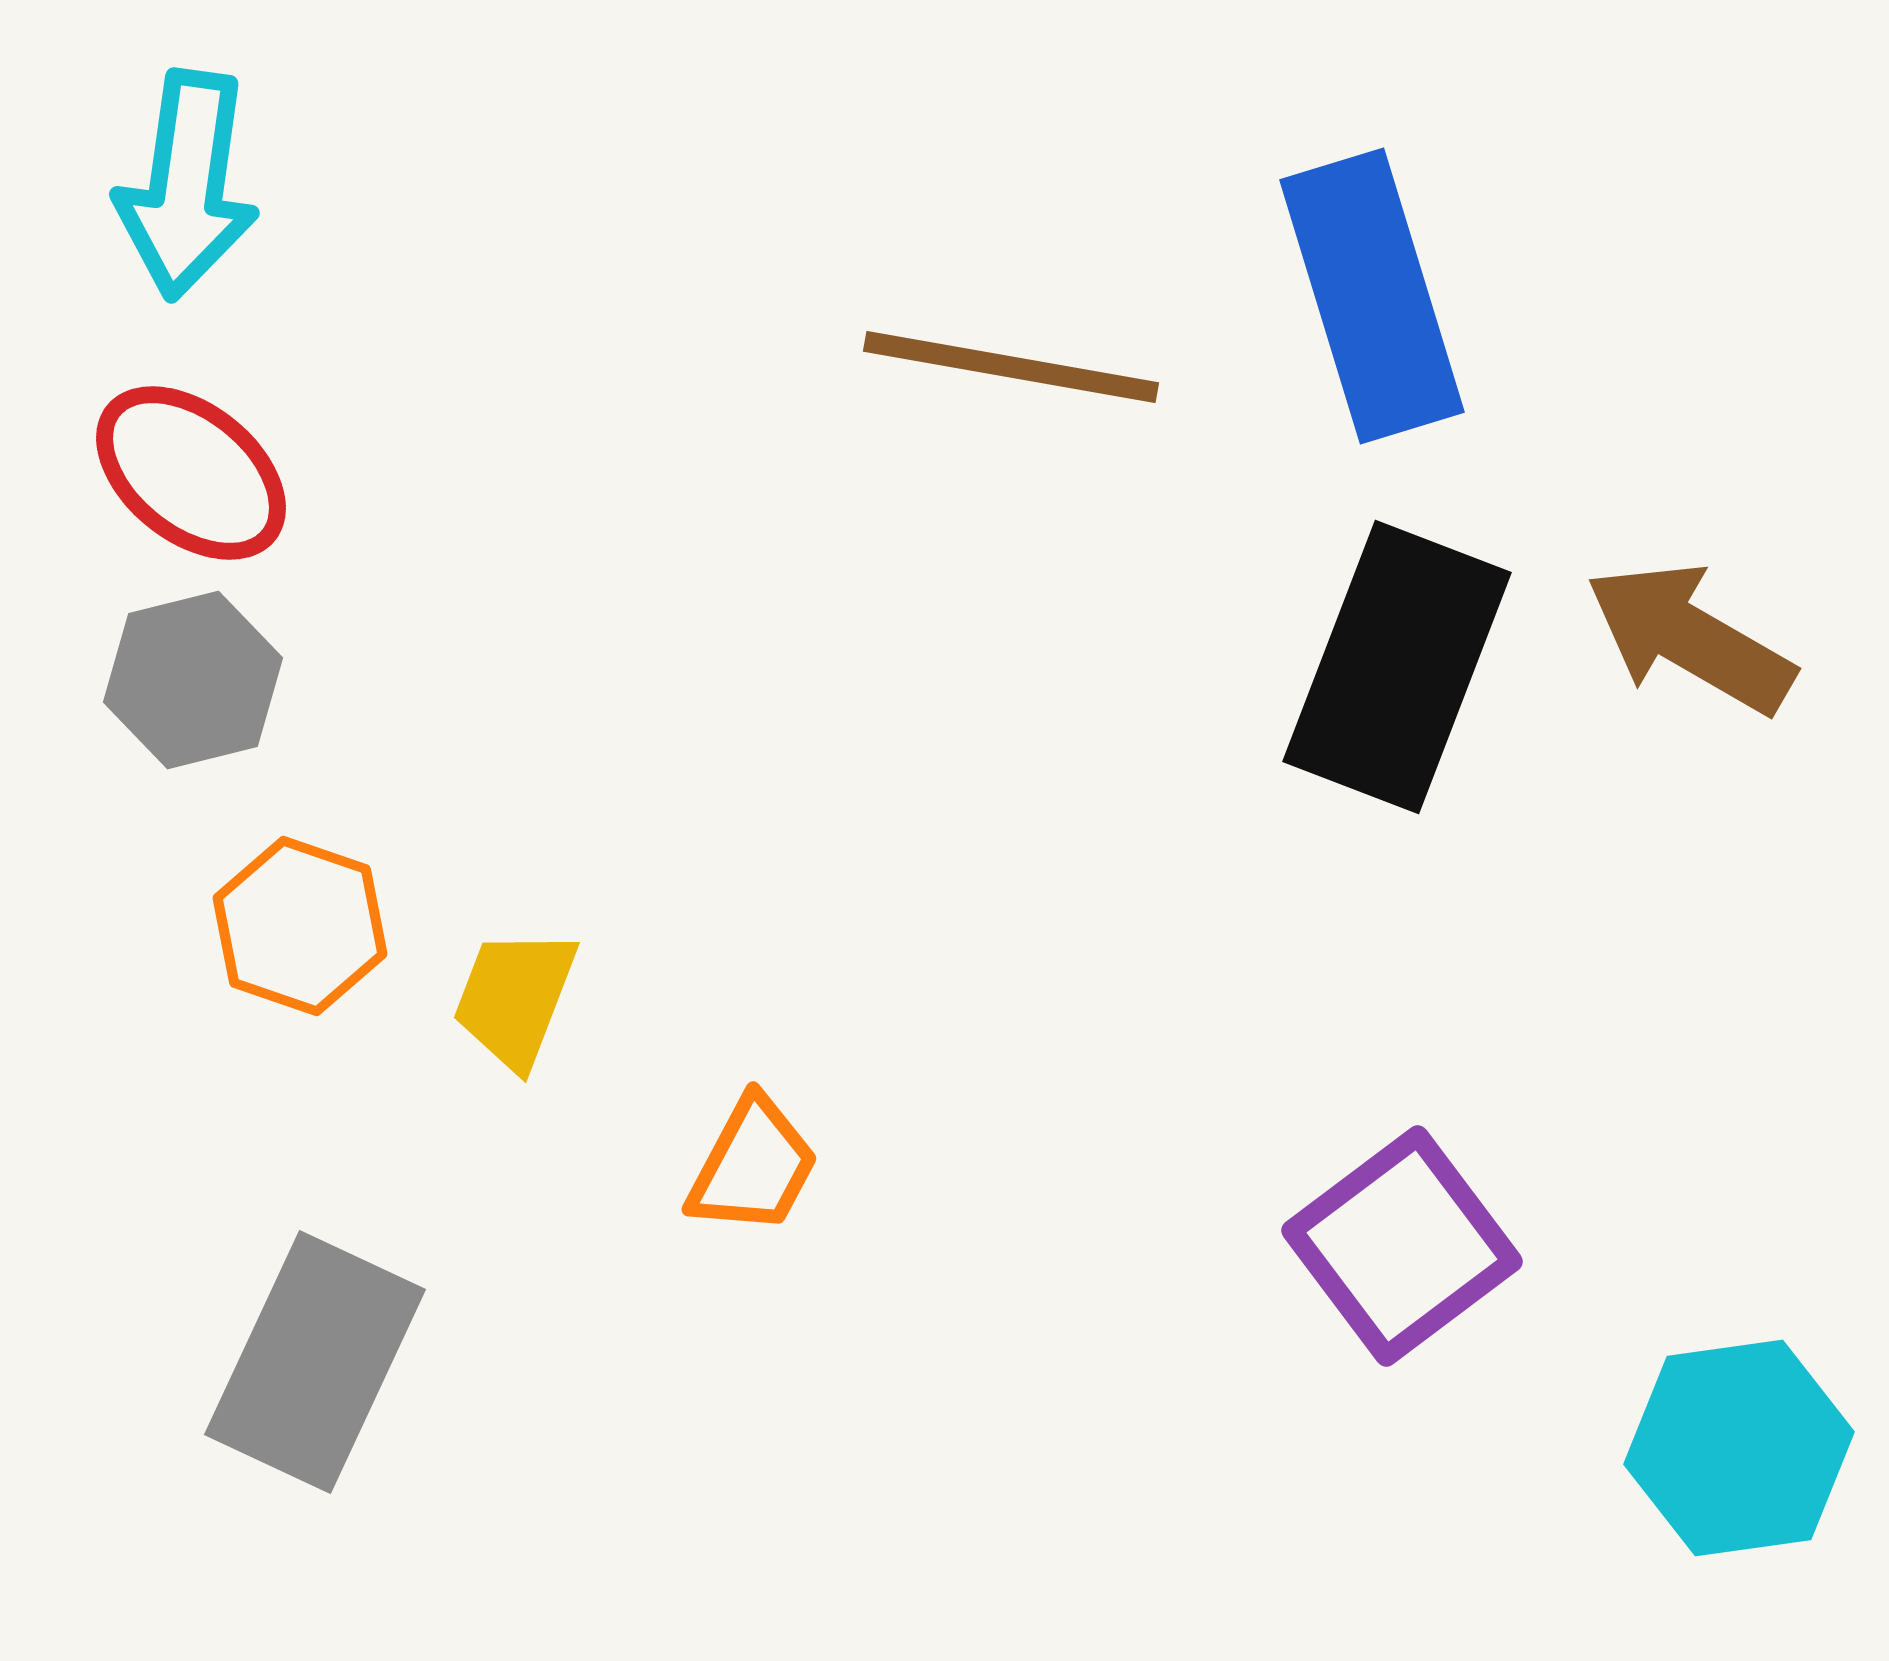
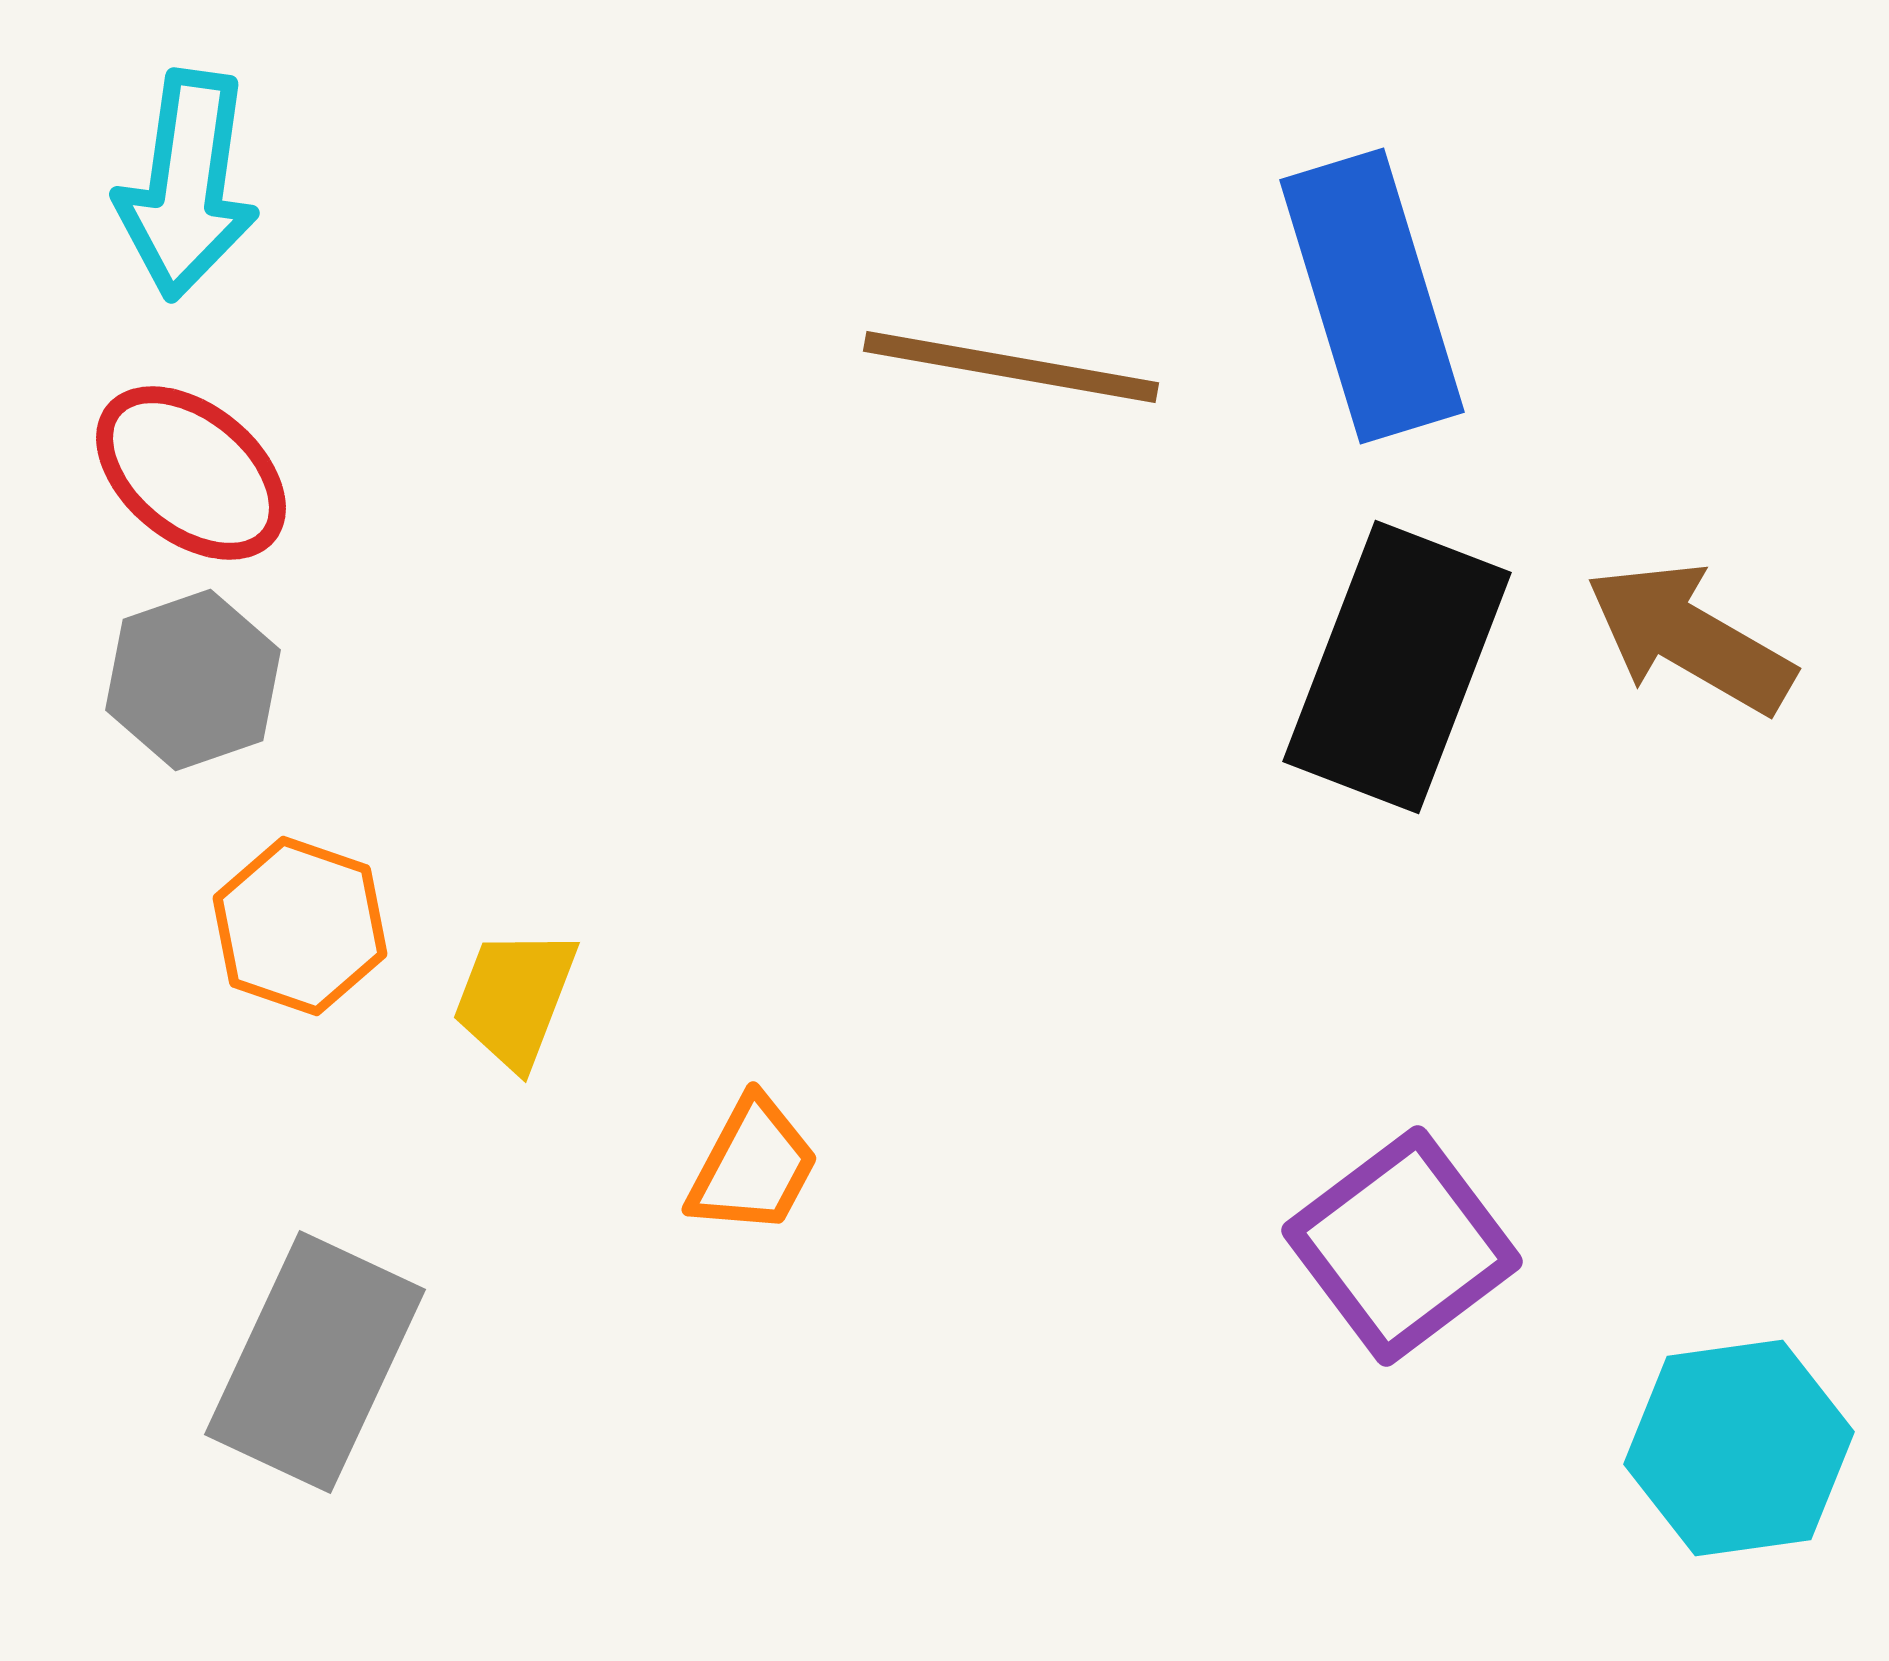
gray hexagon: rotated 5 degrees counterclockwise
